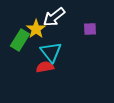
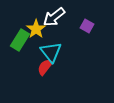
purple square: moved 3 px left, 3 px up; rotated 32 degrees clockwise
red semicircle: rotated 42 degrees counterclockwise
